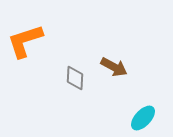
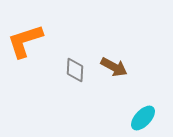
gray diamond: moved 8 px up
